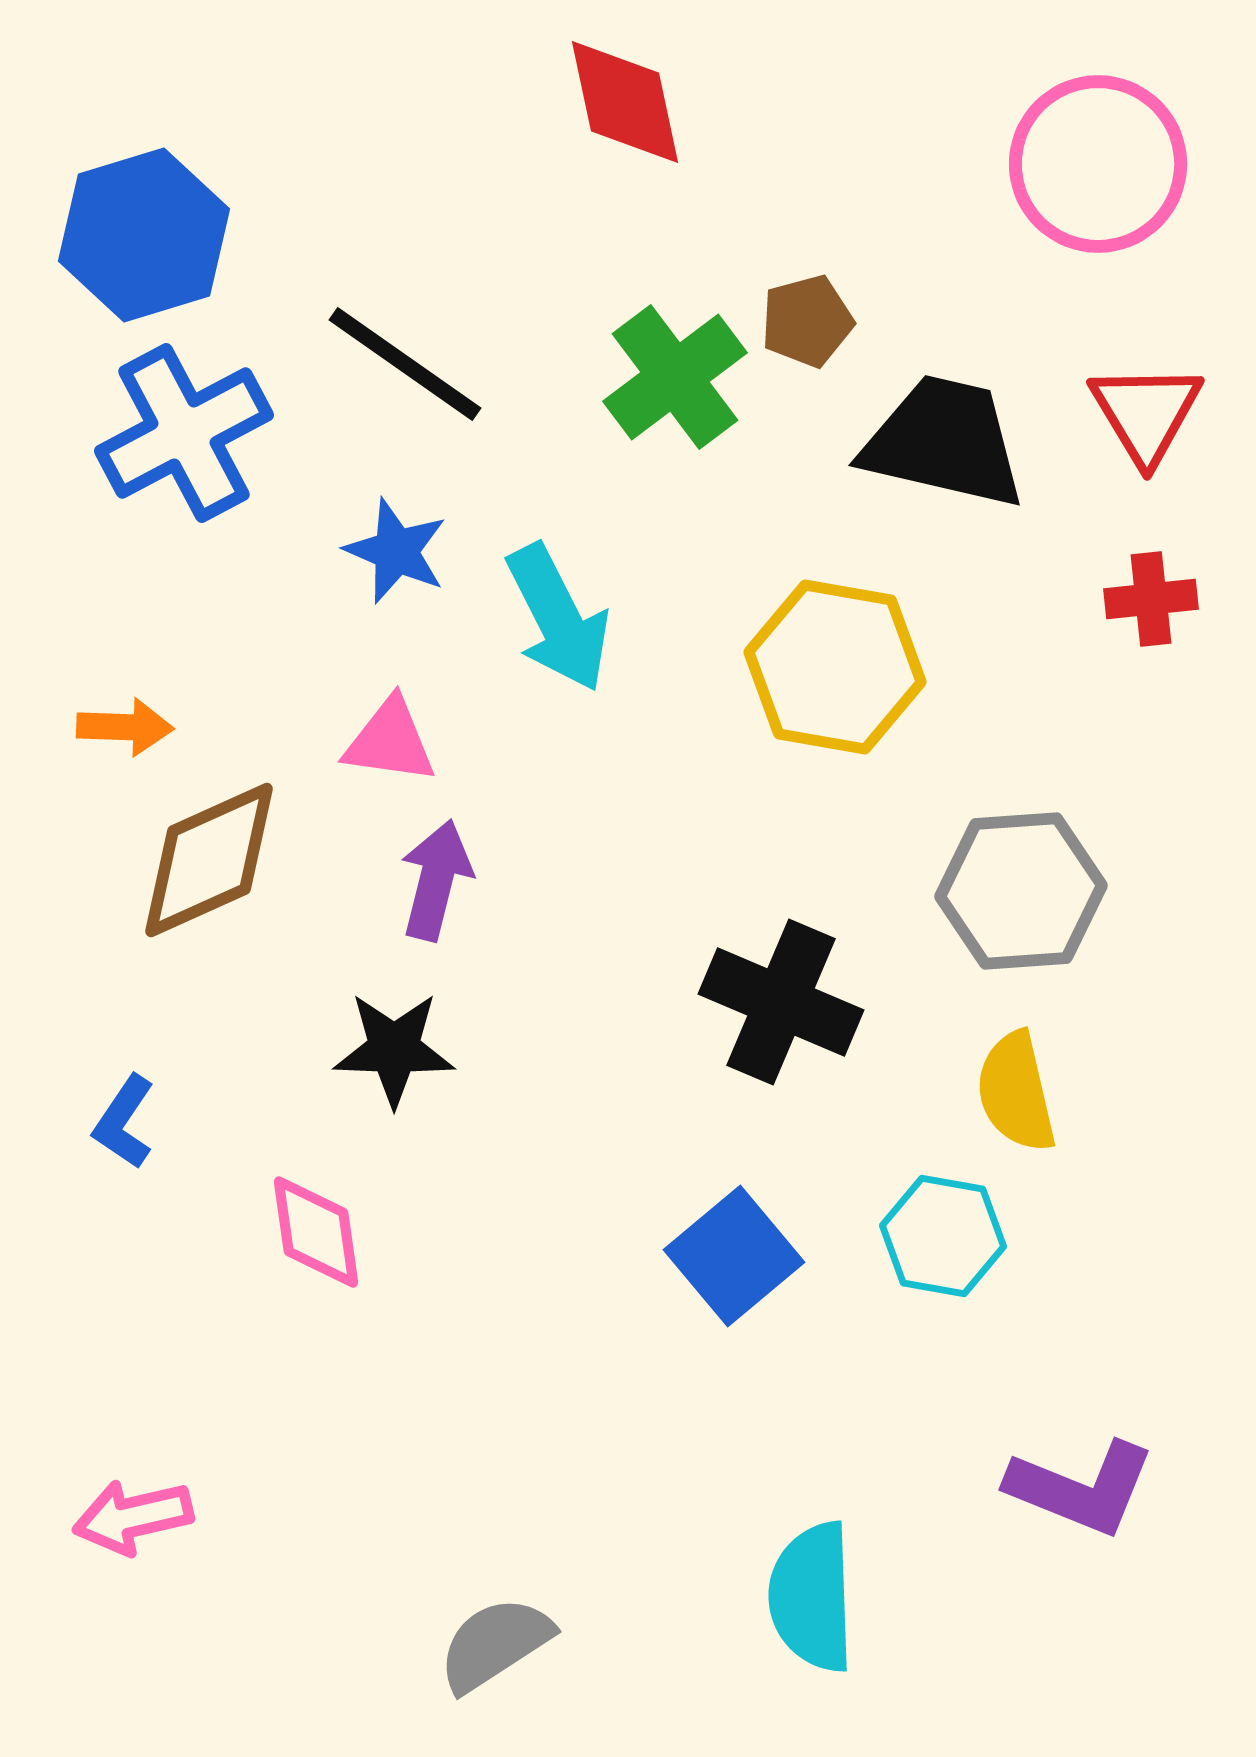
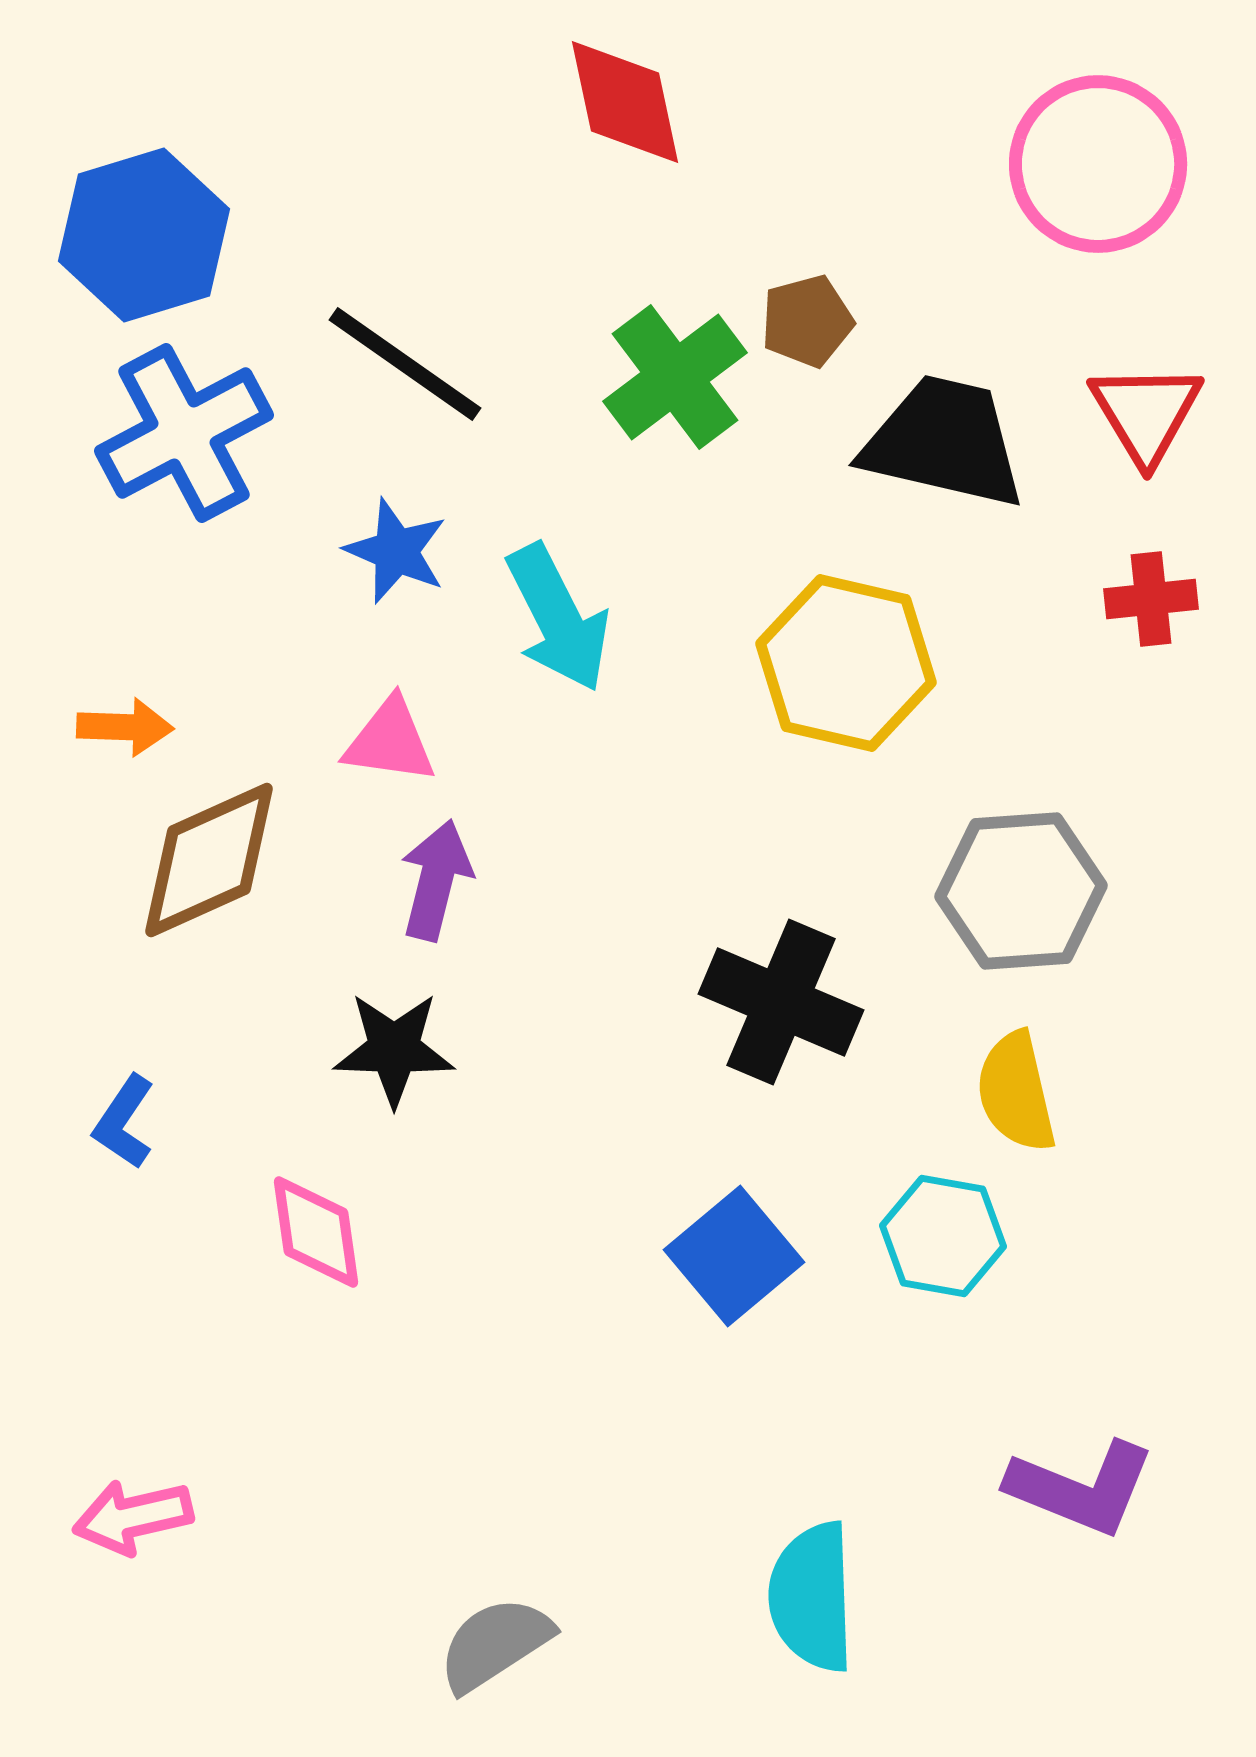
yellow hexagon: moved 11 px right, 4 px up; rotated 3 degrees clockwise
